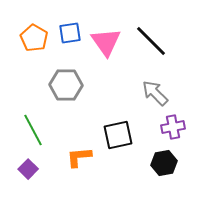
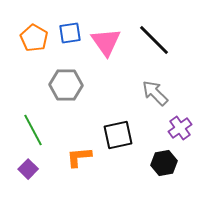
black line: moved 3 px right, 1 px up
purple cross: moved 7 px right, 1 px down; rotated 25 degrees counterclockwise
